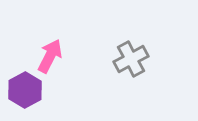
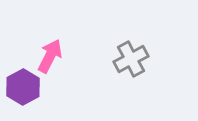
purple hexagon: moved 2 px left, 3 px up
